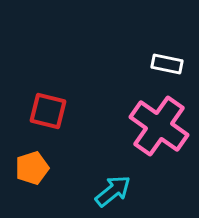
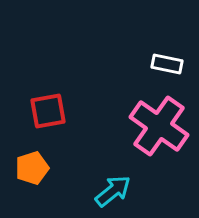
red square: rotated 24 degrees counterclockwise
